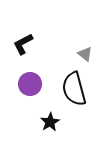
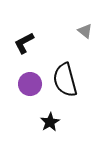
black L-shape: moved 1 px right, 1 px up
gray triangle: moved 23 px up
black semicircle: moved 9 px left, 9 px up
